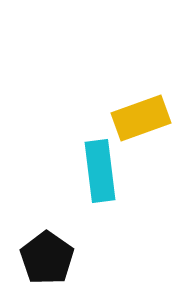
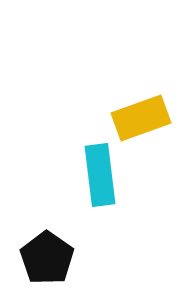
cyan rectangle: moved 4 px down
